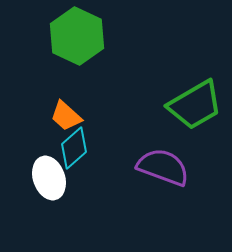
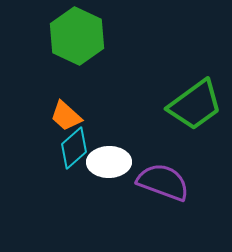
green trapezoid: rotated 6 degrees counterclockwise
purple semicircle: moved 15 px down
white ellipse: moved 60 px right, 16 px up; rotated 72 degrees counterclockwise
